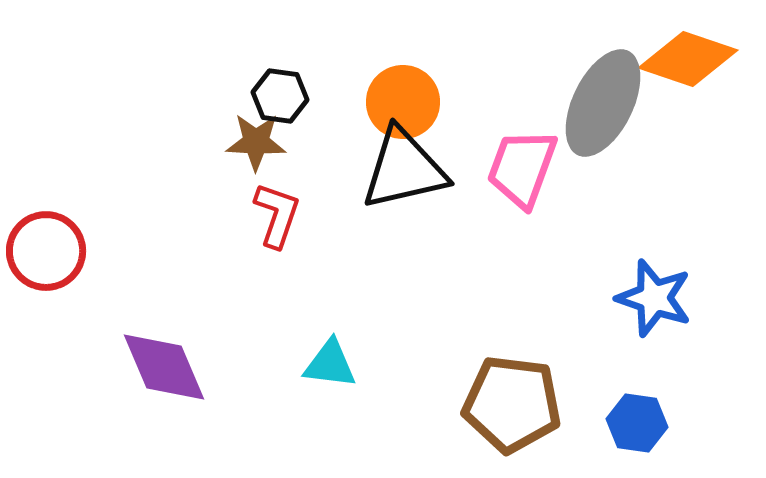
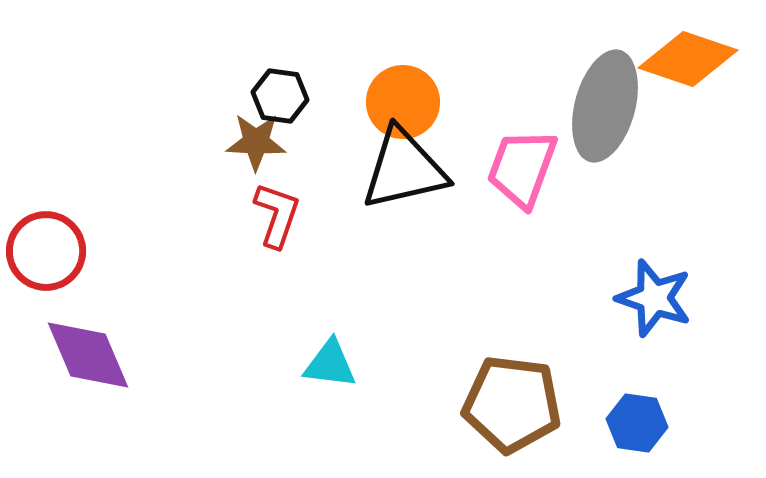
gray ellipse: moved 2 px right, 3 px down; rotated 11 degrees counterclockwise
purple diamond: moved 76 px left, 12 px up
